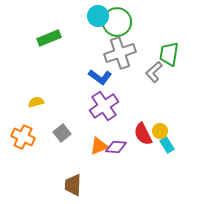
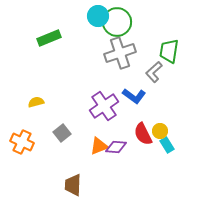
green trapezoid: moved 3 px up
blue L-shape: moved 34 px right, 19 px down
orange cross: moved 1 px left, 5 px down
